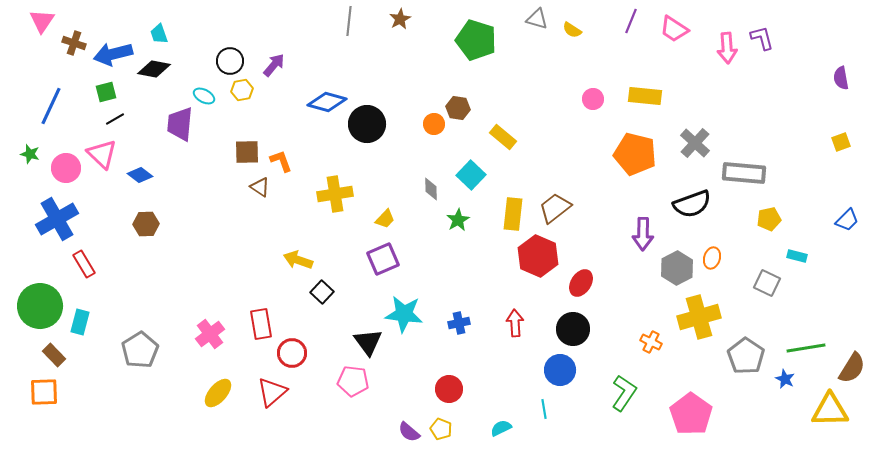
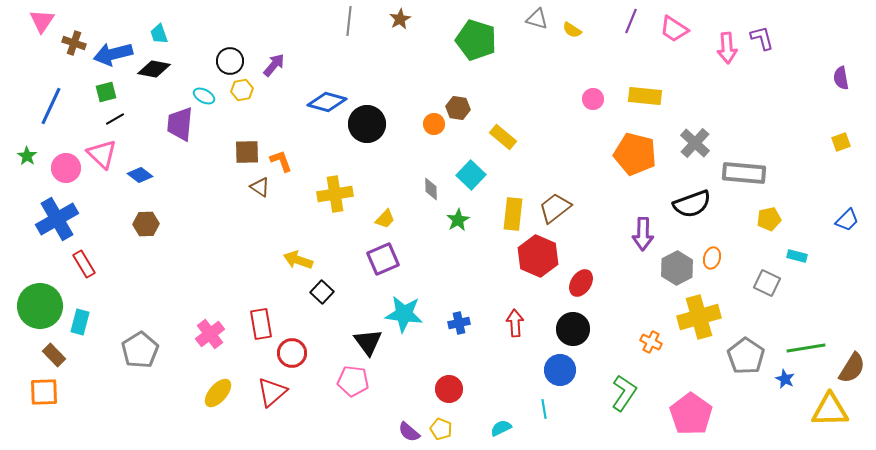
green star at (30, 154): moved 3 px left, 2 px down; rotated 18 degrees clockwise
